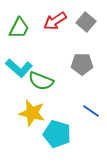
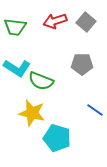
red arrow: rotated 15 degrees clockwise
green trapezoid: moved 4 px left, 1 px up; rotated 70 degrees clockwise
cyan L-shape: moved 2 px left; rotated 8 degrees counterclockwise
blue line: moved 4 px right, 1 px up
cyan pentagon: moved 4 px down
